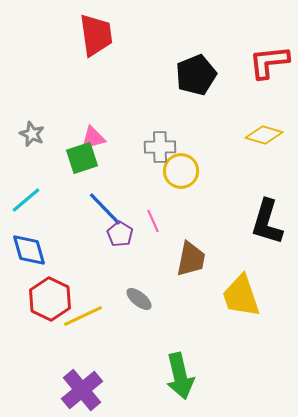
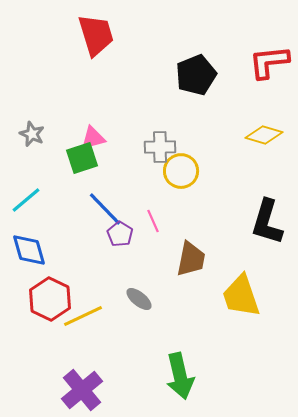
red trapezoid: rotated 9 degrees counterclockwise
